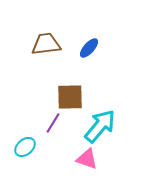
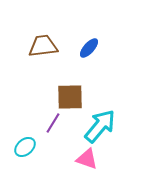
brown trapezoid: moved 3 px left, 2 px down
